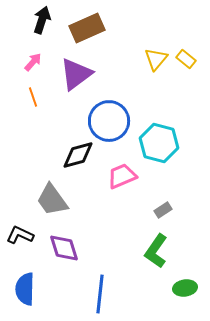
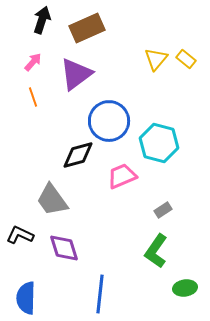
blue semicircle: moved 1 px right, 9 px down
